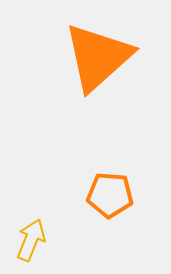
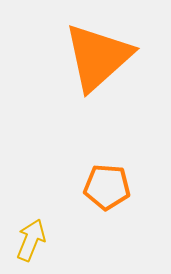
orange pentagon: moved 3 px left, 8 px up
